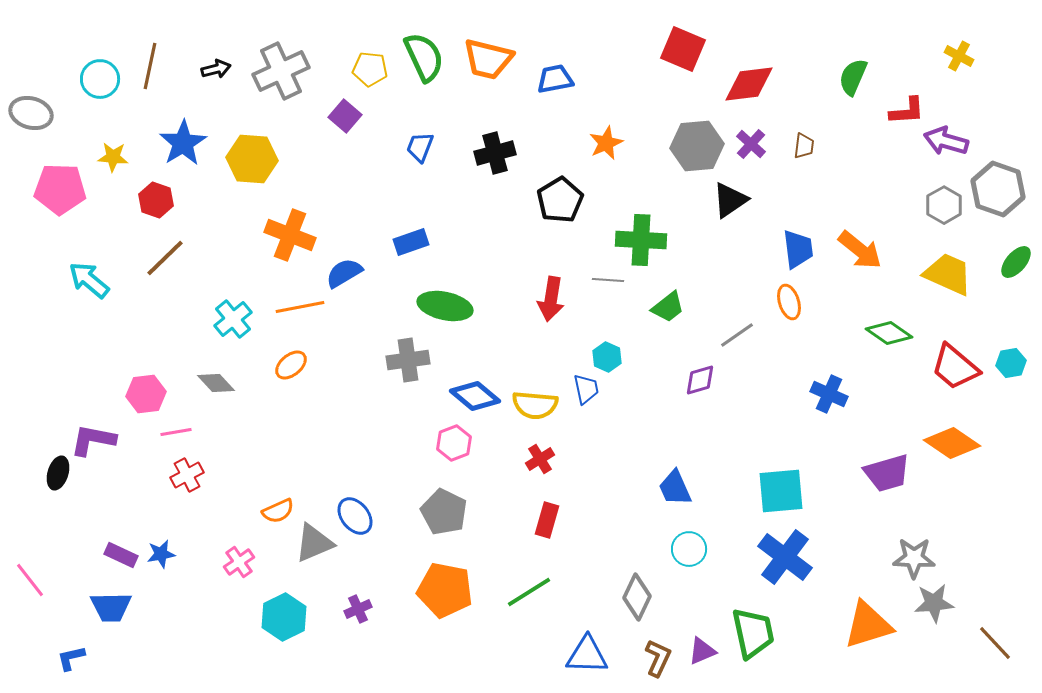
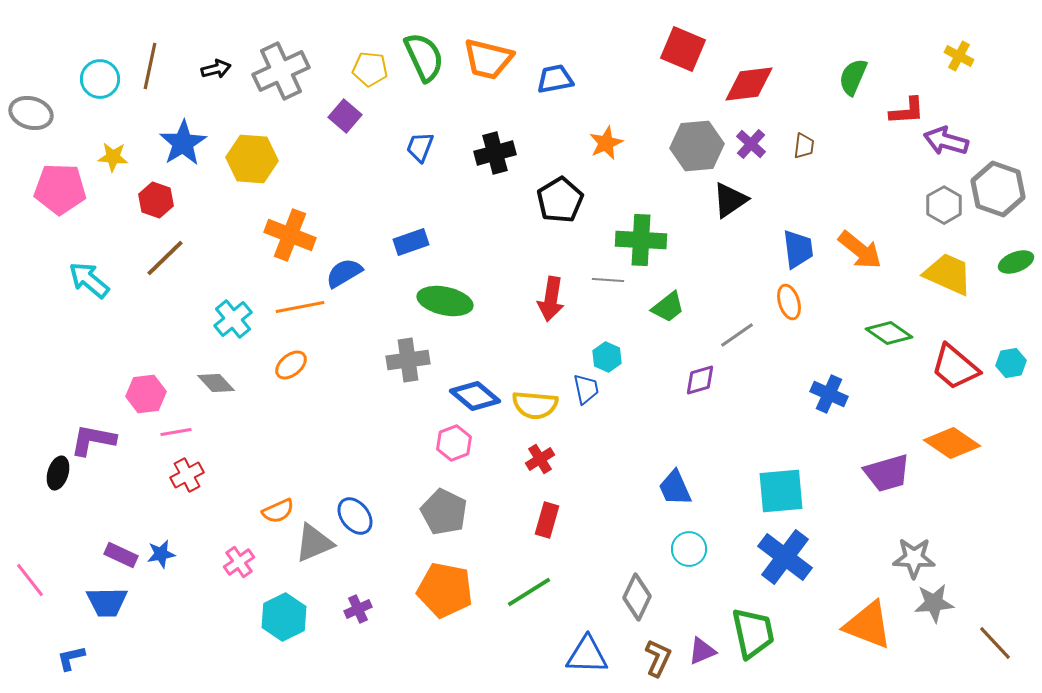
green ellipse at (1016, 262): rotated 28 degrees clockwise
green ellipse at (445, 306): moved 5 px up
blue trapezoid at (111, 607): moved 4 px left, 5 px up
orange triangle at (868, 625): rotated 38 degrees clockwise
